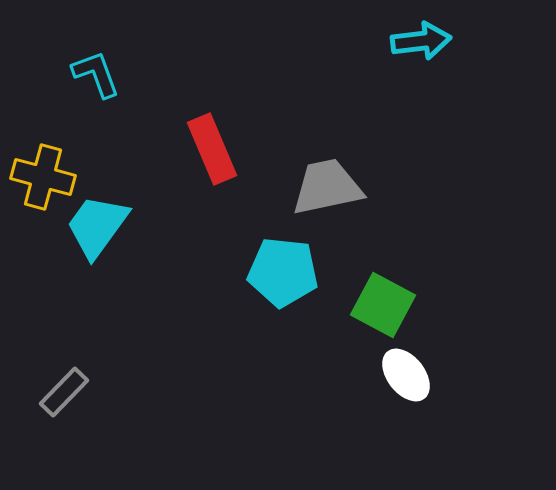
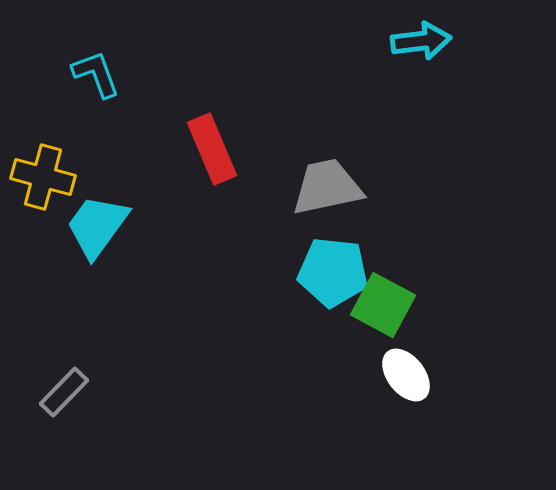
cyan pentagon: moved 50 px right
